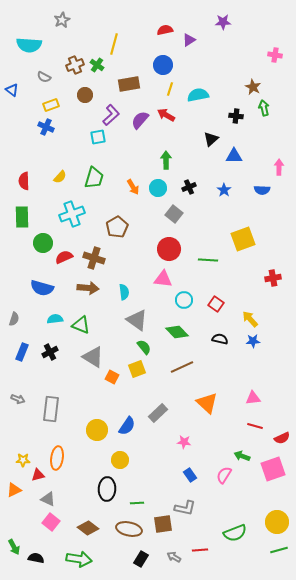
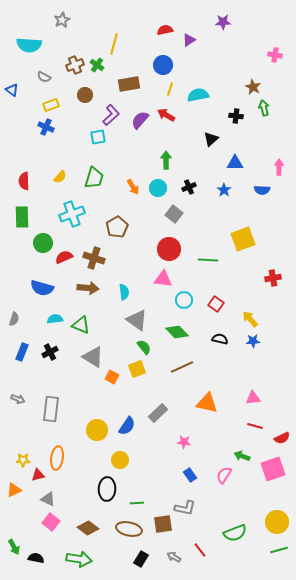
blue triangle at (234, 156): moved 1 px right, 7 px down
orange triangle at (207, 403): rotated 30 degrees counterclockwise
red line at (200, 550): rotated 56 degrees clockwise
